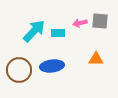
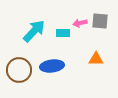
cyan rectangle: moved 5 px right
